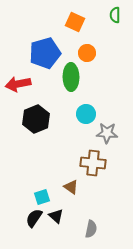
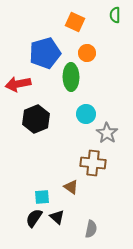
gray star: rotated 30 degrees clockwise
cyan square: rotated 14 degrees clockwise
black triangle: moved 1 px right, 1 px down
